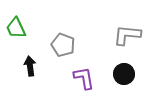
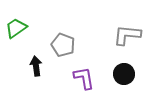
green trapezoid: rotated 80 degrees clockwise
black arrow: moved 6 px right
